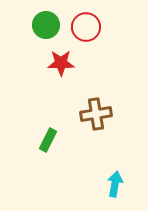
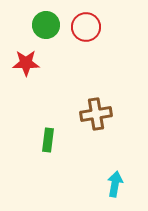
red star: moved 35 px left
green rectangle: rotated 20 degrees counterclockwise
